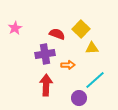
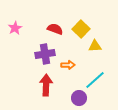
red semicircle: moved 2 px left, 5 px up
yellow triangle: moved 3 px right, 2 px up
